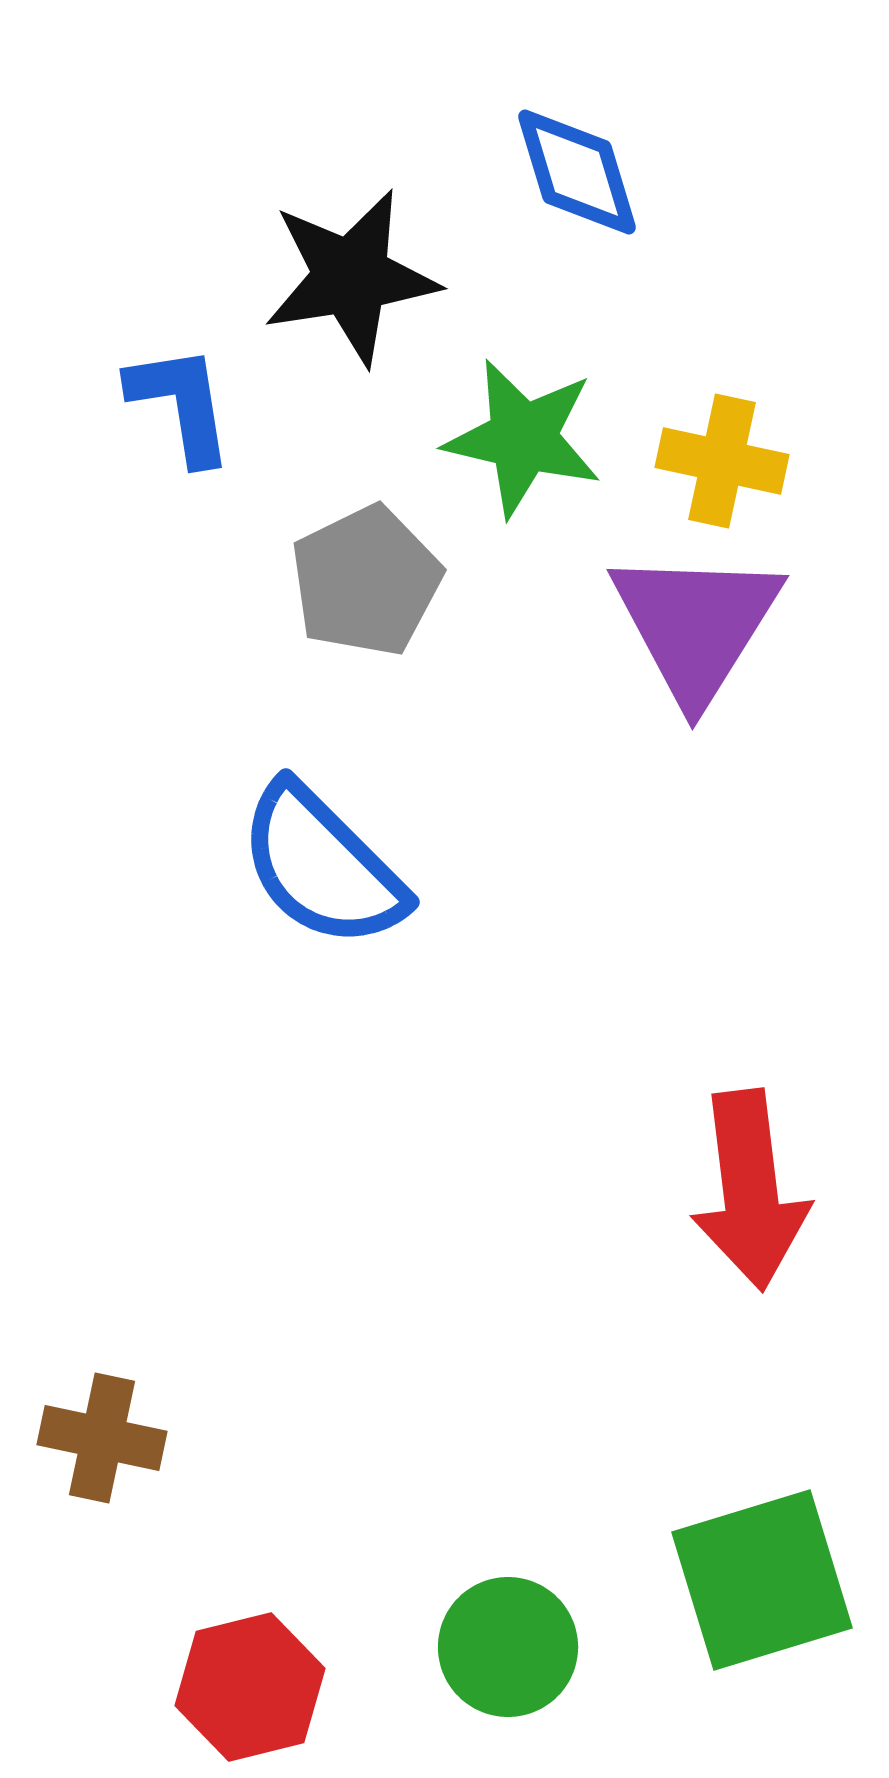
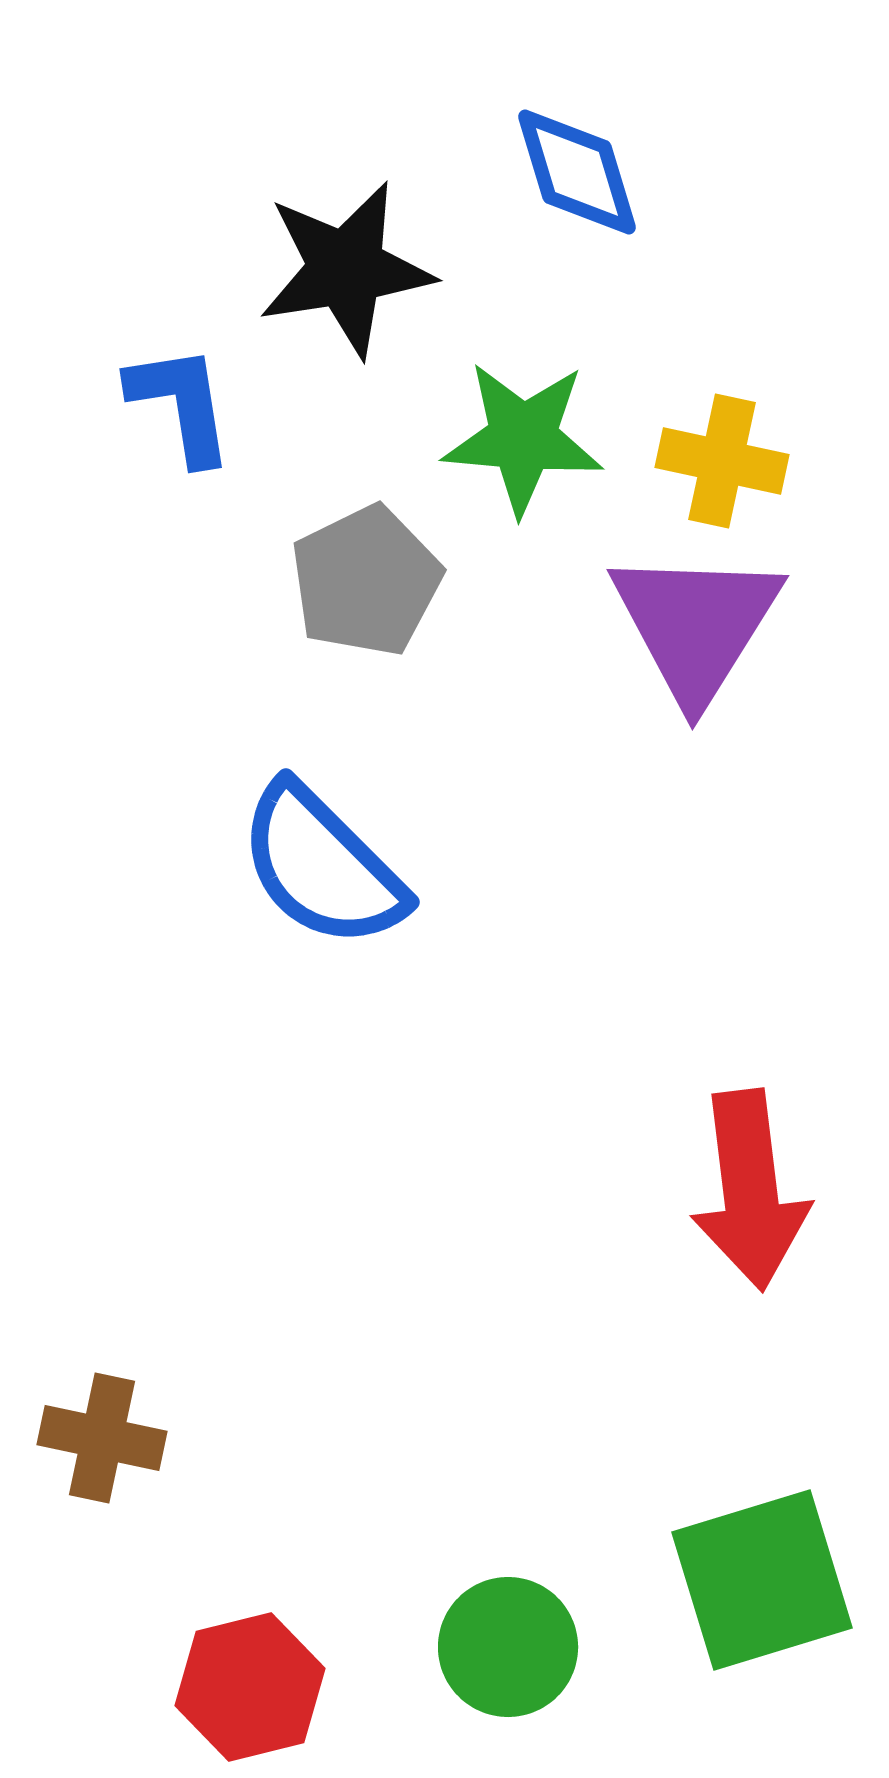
black star: moved 5 px left, 8 px up
green star: rotated 8 degrees counterclockwise
